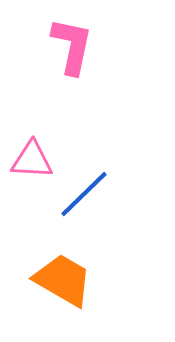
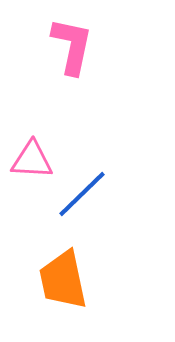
blue line: moved 2 px left
orange trapezoid: rotated 132 degrees counterclockwise
